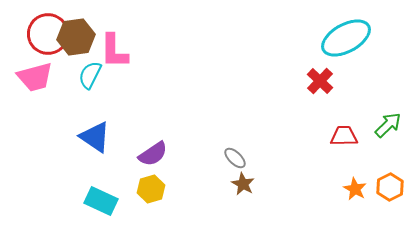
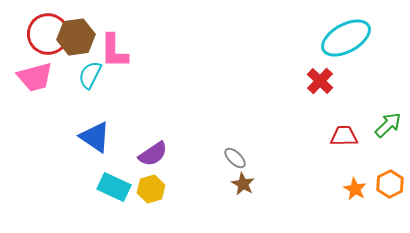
orange hexagon: moved 3 px up
cyan rectangle: moved 13 px right, 14 px up
